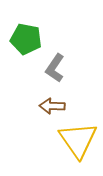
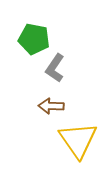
green pentagon: moved 8 px right
brown arrow: moved 1 px left
